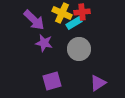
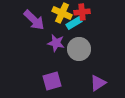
purple star: moved 12 px right
